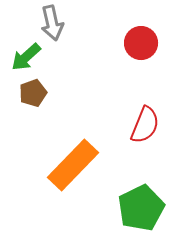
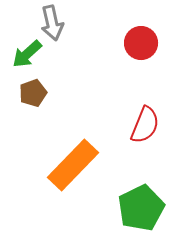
green arrow: moved 1 px right, 3 px up
